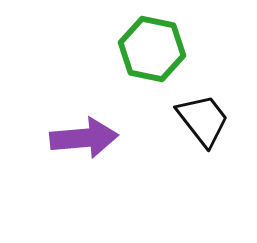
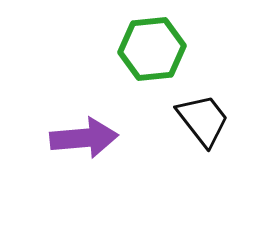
green hexagon: rotated 18 degrees counterclockwise
